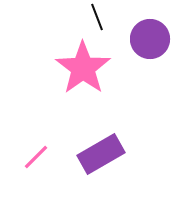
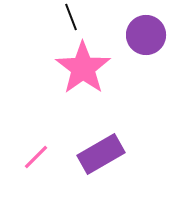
black line: moved 26 px left
purple circle: moved 4 px left, 4 px up
